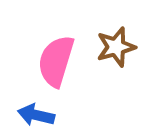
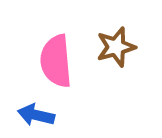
pink semicircle: rotated 22 degrees counterclockwise
